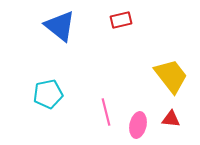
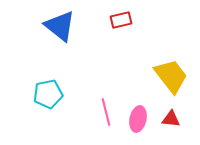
pink ellipse: moved 6 px up
